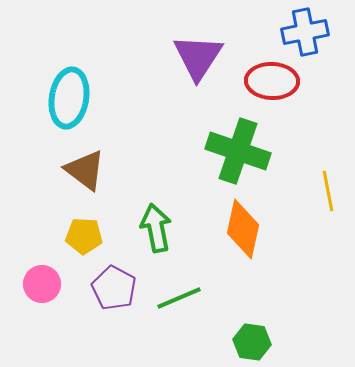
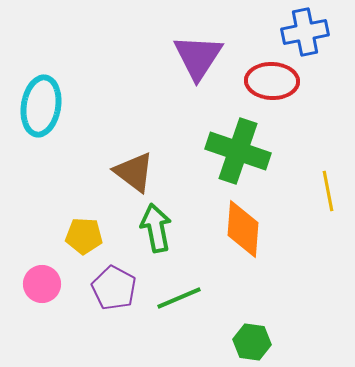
cyan ellipse: moved 28 px left, 8 px down
brown triangle: moved 49 px right, 2 px down
orange diamond: rotated 8 degrees counterclockwise
